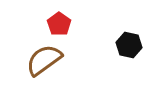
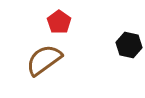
red pentagon: moved 2 px up
